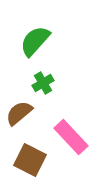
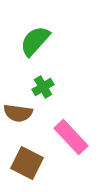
green cross: moved 4 px down
brown semicircle: moved 1 px left; rotated 132 degrees counterclockwise
brown square: moved 3 px left, 3 px down
